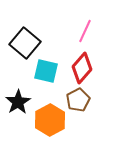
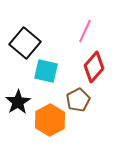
red diamond: moved 12 px right, 1 px up
